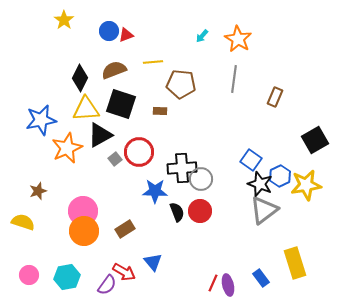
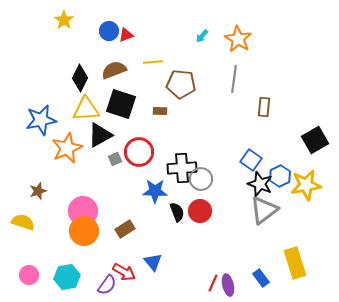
brown rectangle at (275, 97): moved 11 px left, 10 px down; rotated 18 degrees counterclockwise
gray square at (115, 159): rotated 16 degrees clockwise
